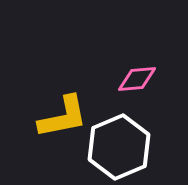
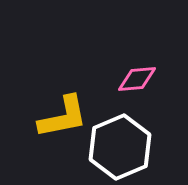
white hexagon: moved 1 px right
